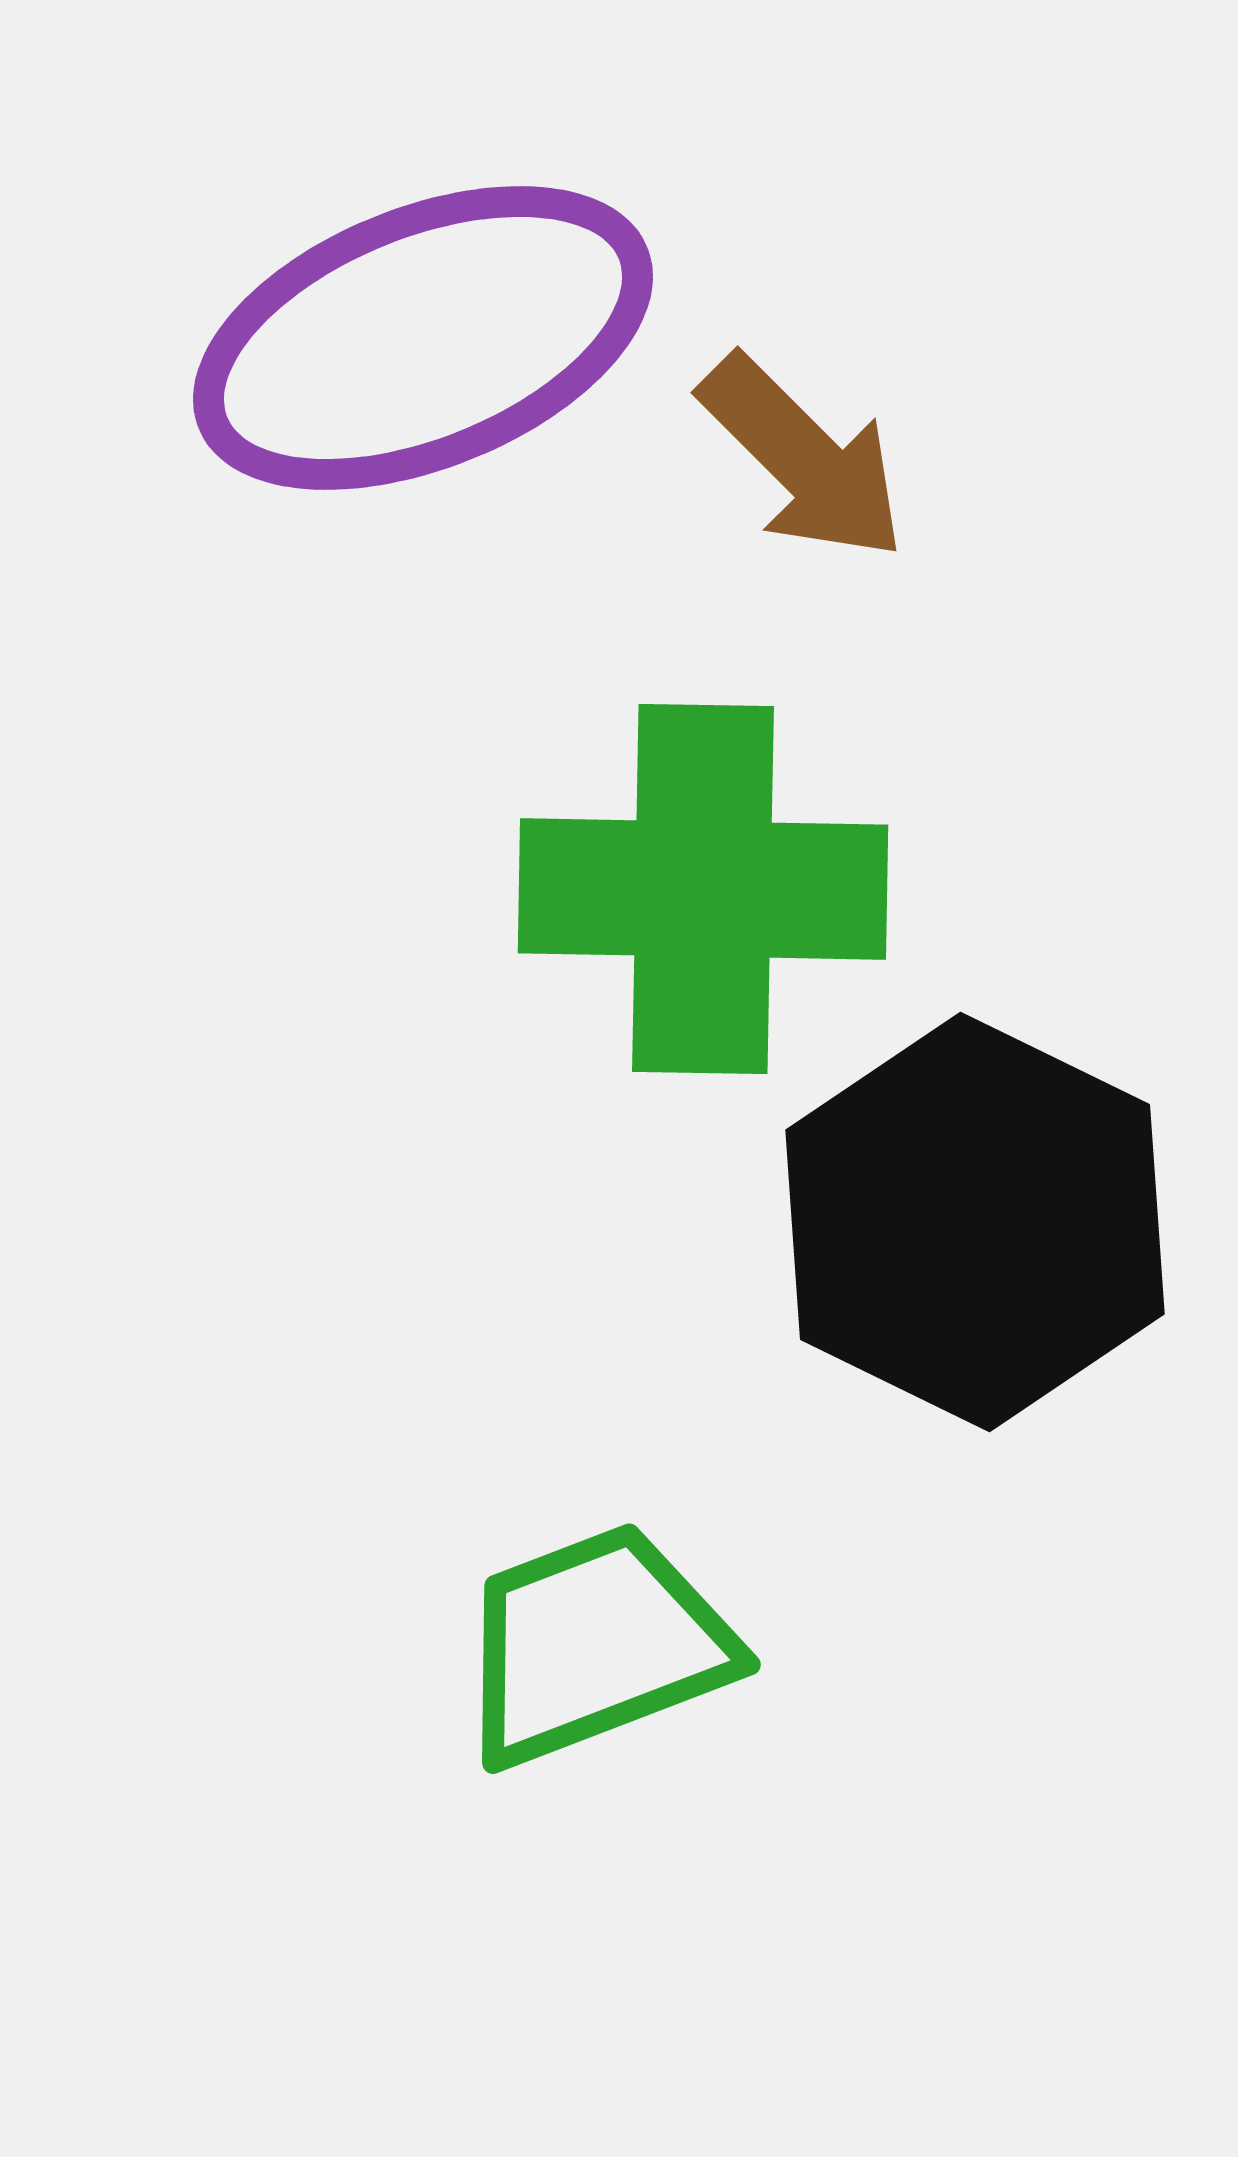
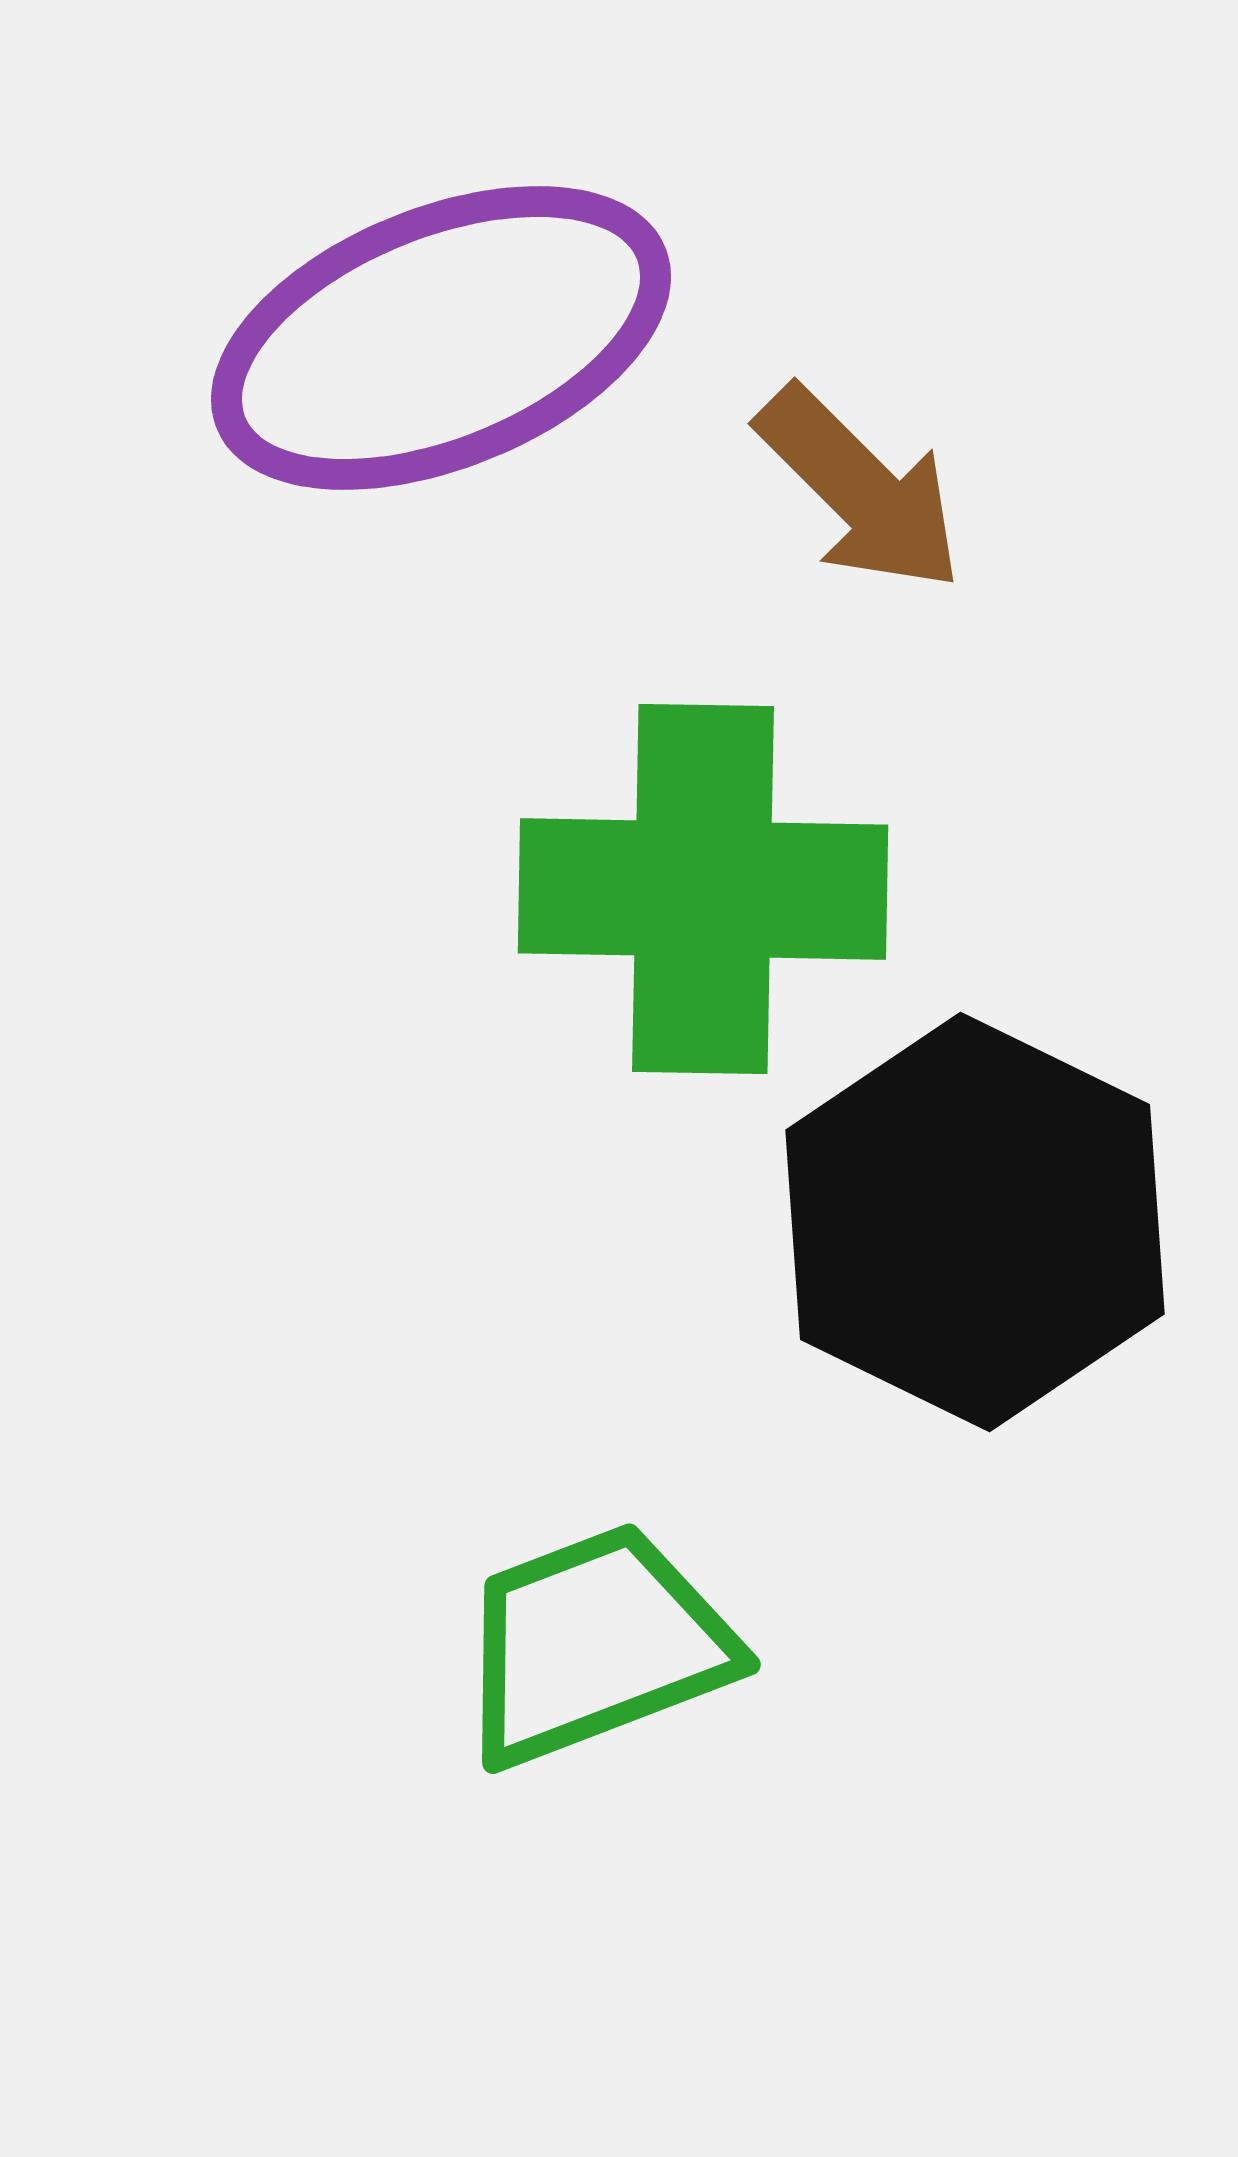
purple ellipse: moved 18 px right
brown arrow: moved 57 px right, 31 px down
